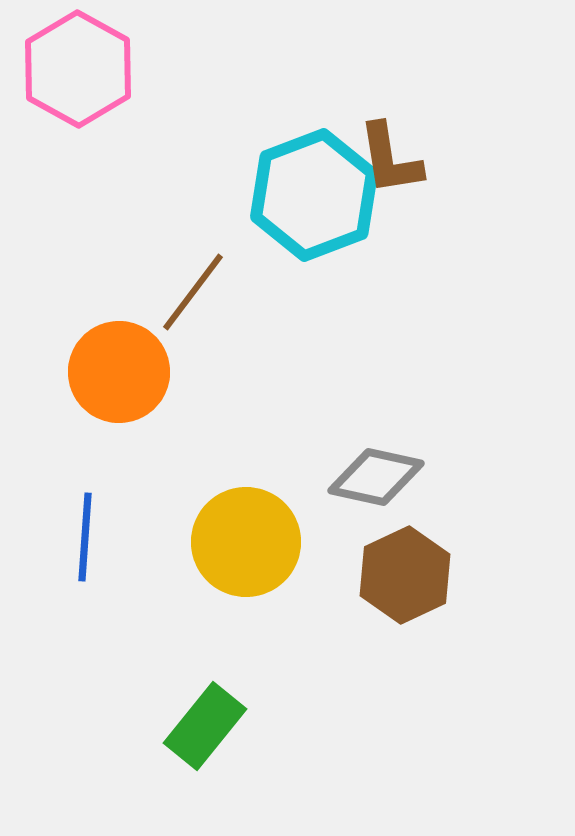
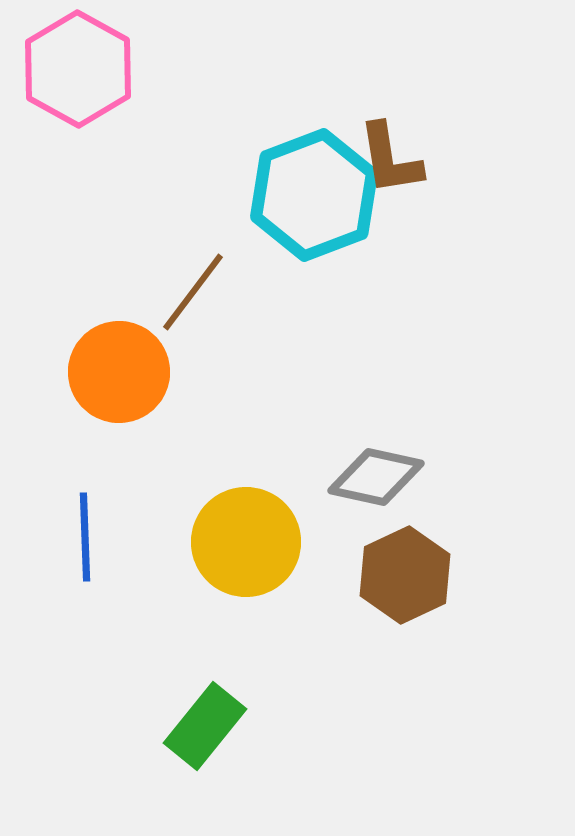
blue line: rotated 6 degrees counterclockwise
